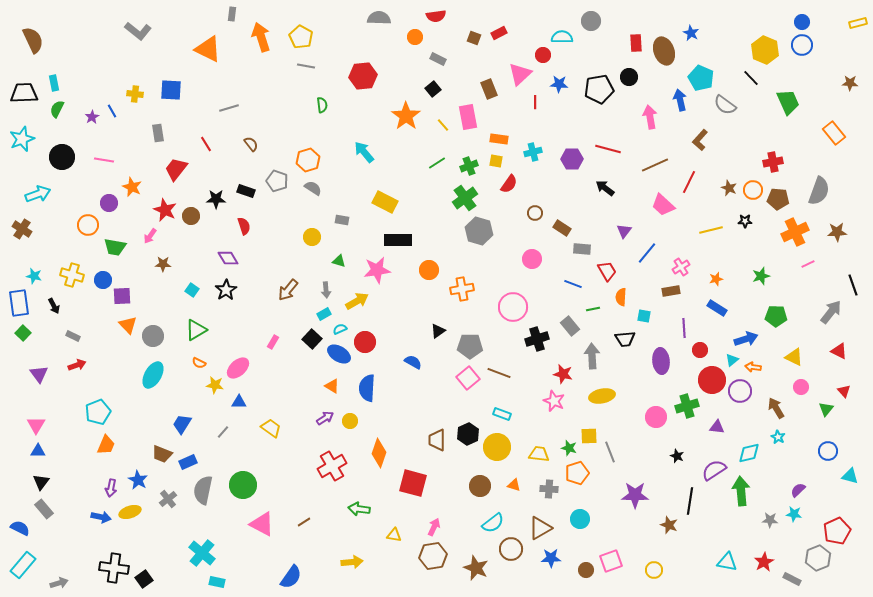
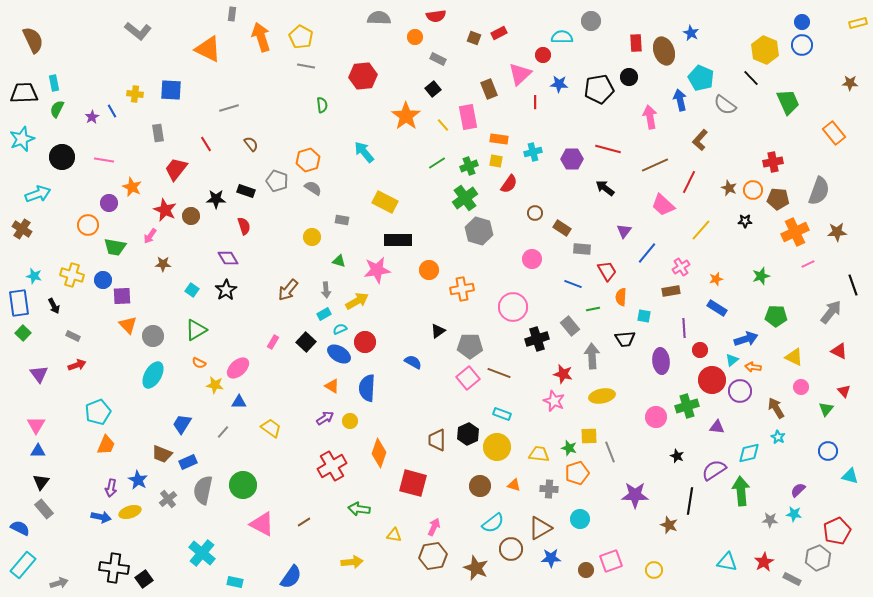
yellow line at (711, 230): moved 10 px left; rotated 35 degrees counterclockwise
black square at (312, 339): moved 6 px left, 3 px down
cyan rectangle at (217, 582): moved 18 px right
